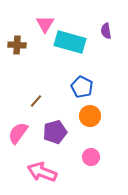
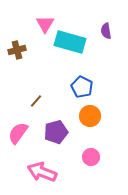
brown cross: moved 5 px down; rotated 18 degrees counterclockwise
purple pentagon: moved 1 px right
